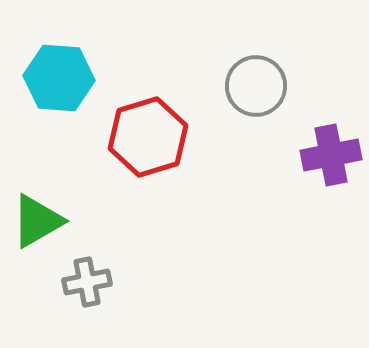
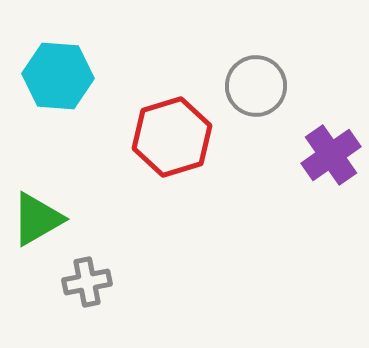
cyan hexagon: moved 1 px left, 2 px up
red hexagon: moved 24 px right
purple cross: rotated 24 degrees counterclockwise
green triangle: moved 2 px up
